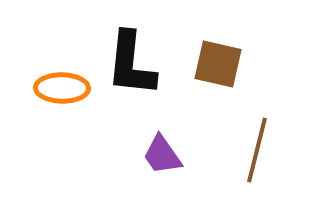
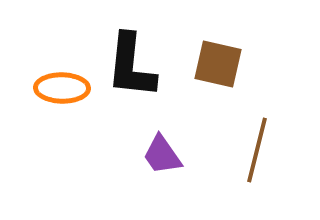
black L-shape: moved 2 px down
